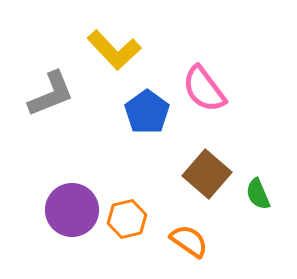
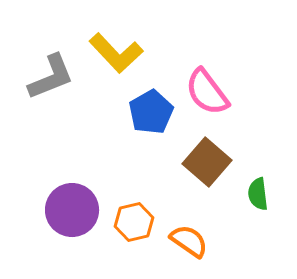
yellow L-shape: moved 2 px right, 3 px down
pink semicircle: moved 3 px right, 3 px down
gray L-shape: moved 17 px up
blue pentagon: moved 4 px right; rotated 6 degrees clockwise
brown square: moved 12 px up
green semicircle: rotated 16 degrees clockwise
orange hexagon: moved 7 px right, 3 px down
